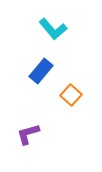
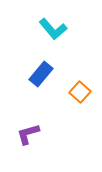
blue rectangle: moved 3 px down
orange square: moved 9 px right, 3 px up
